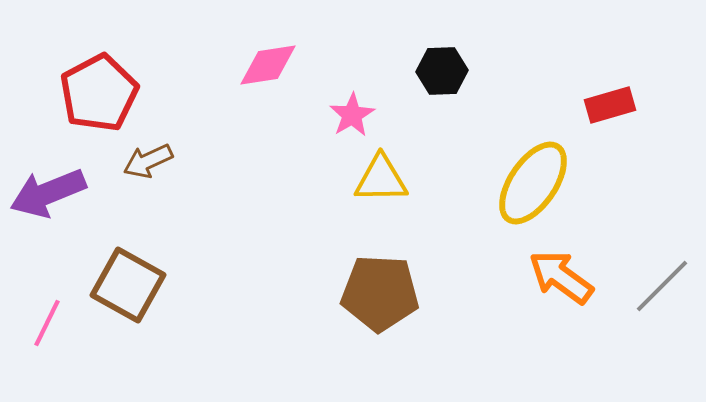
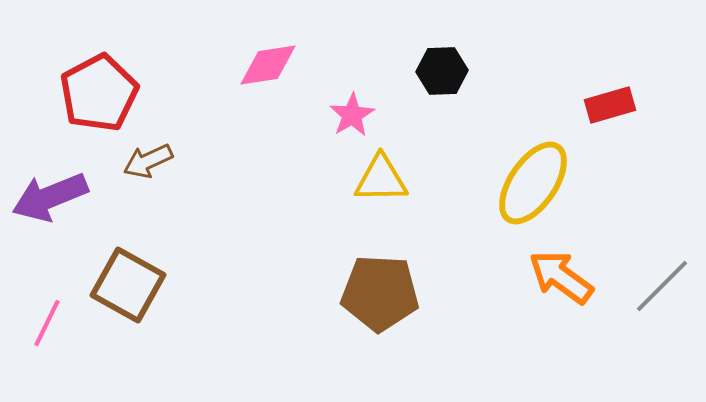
purple arrow: moved 2 px right, 4 px down
